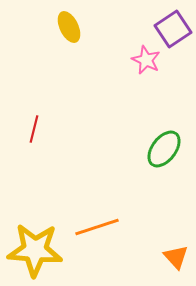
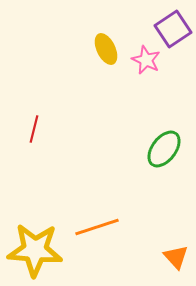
yellow ellipse: moved 37 px right, 22 px down
